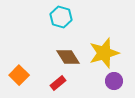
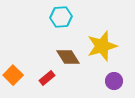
cyan hexagon: rotated 20 degrees counterclockwise
yellow star: moved 2 px left, 7 px up
orange square: moved 6 px left
red rectangle: moved 11 px left, 5 px up
